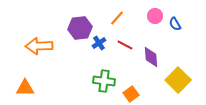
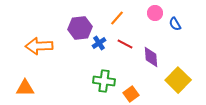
pink circle: moved 3 px up
red line: moved 1 px up
